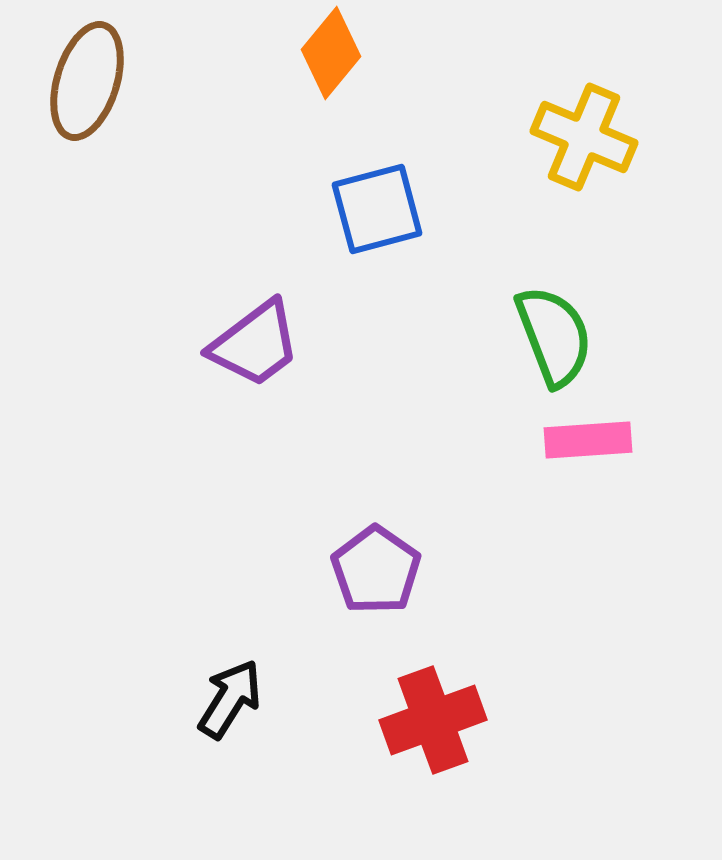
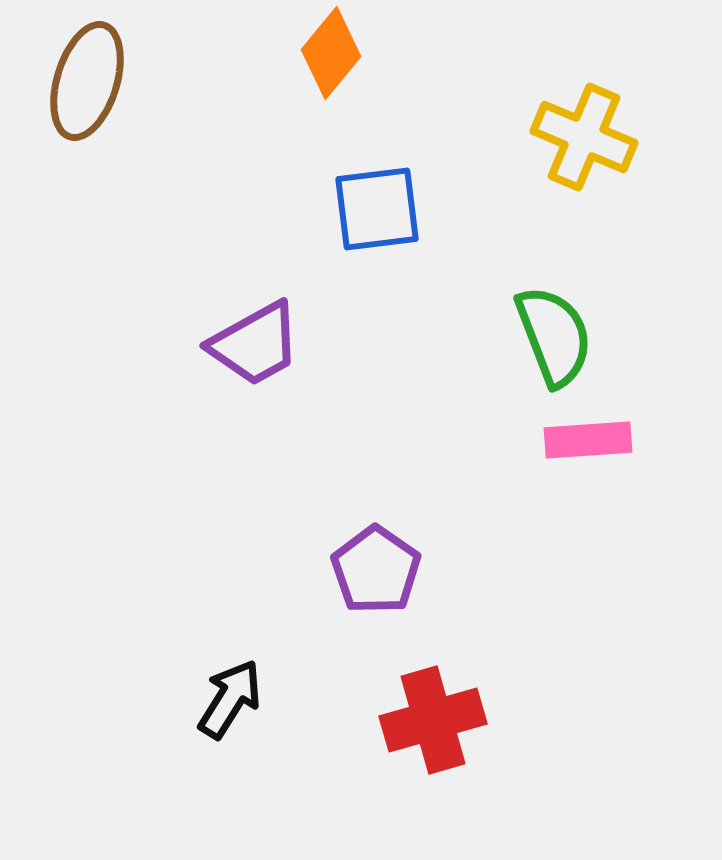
blue square: rotated 8 degrees clockwise
purple trapezoid: rotated 8 degrees clockwise
red cross: rotated 4 degrees clockwise
